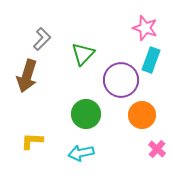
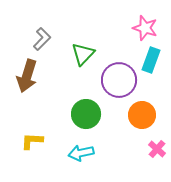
purple circle: moved 2 px left
